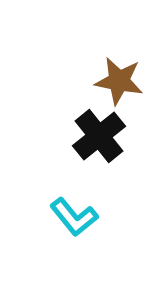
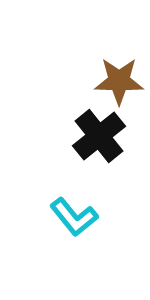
brown star: rotated 9 degrees counterclockwise
